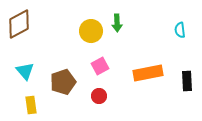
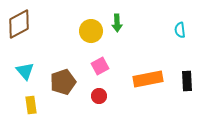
orange rectangle: moved 6 px down
